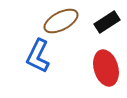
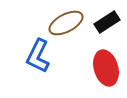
brown ellipse: moved 5 px right, 2 px down
